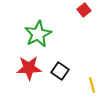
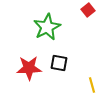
red square: moved 4 px right
green star: moved 9 px right, 7 px up
black square: moved 1 px left, 8 px up; rotated 24 degrees counterclockwise
